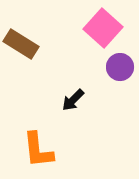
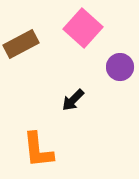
pink square: moved 20 px left
brown rectangle: rotated 60 degrees counterclockwise
